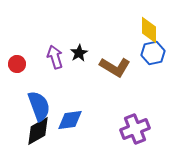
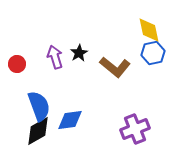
yellow diamond: rotated 12 degrees counterclockwise
brown L-shape: rotated 8 degrees clockwise
